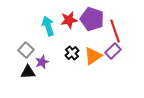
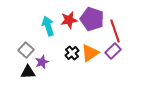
orange triangle: moved 3 px left, 3 px up
